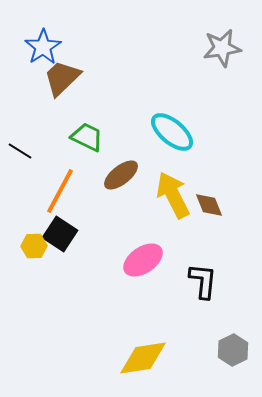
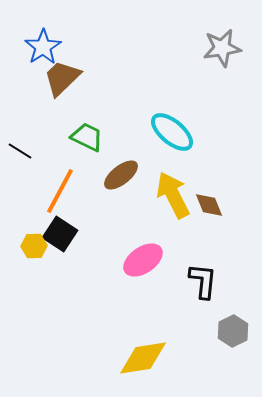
gray hexagon: moved 19 px up
